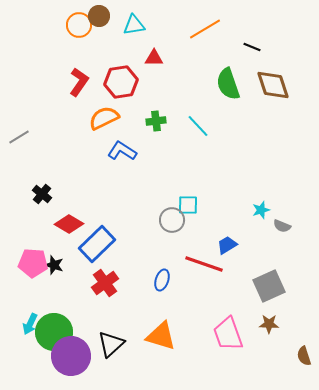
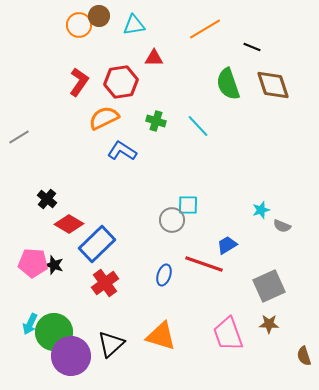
green cross: rotated 24 degrees clockwise
black cross: moved 5 px right, 5 px down
blue ellipse: moved 2 px right, 5 px up
